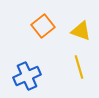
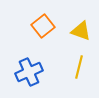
yellow line: rotated 30 degrees clockwise
blue cross: moved 2 px right, 4 px up
